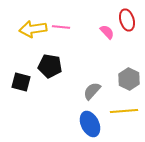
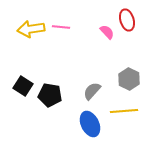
yellow arrow: moved 2 px left
black pentagon: moved 29 px down
black square: moved 2 px right, 4 px down; rotated 18 degrees clockwise
